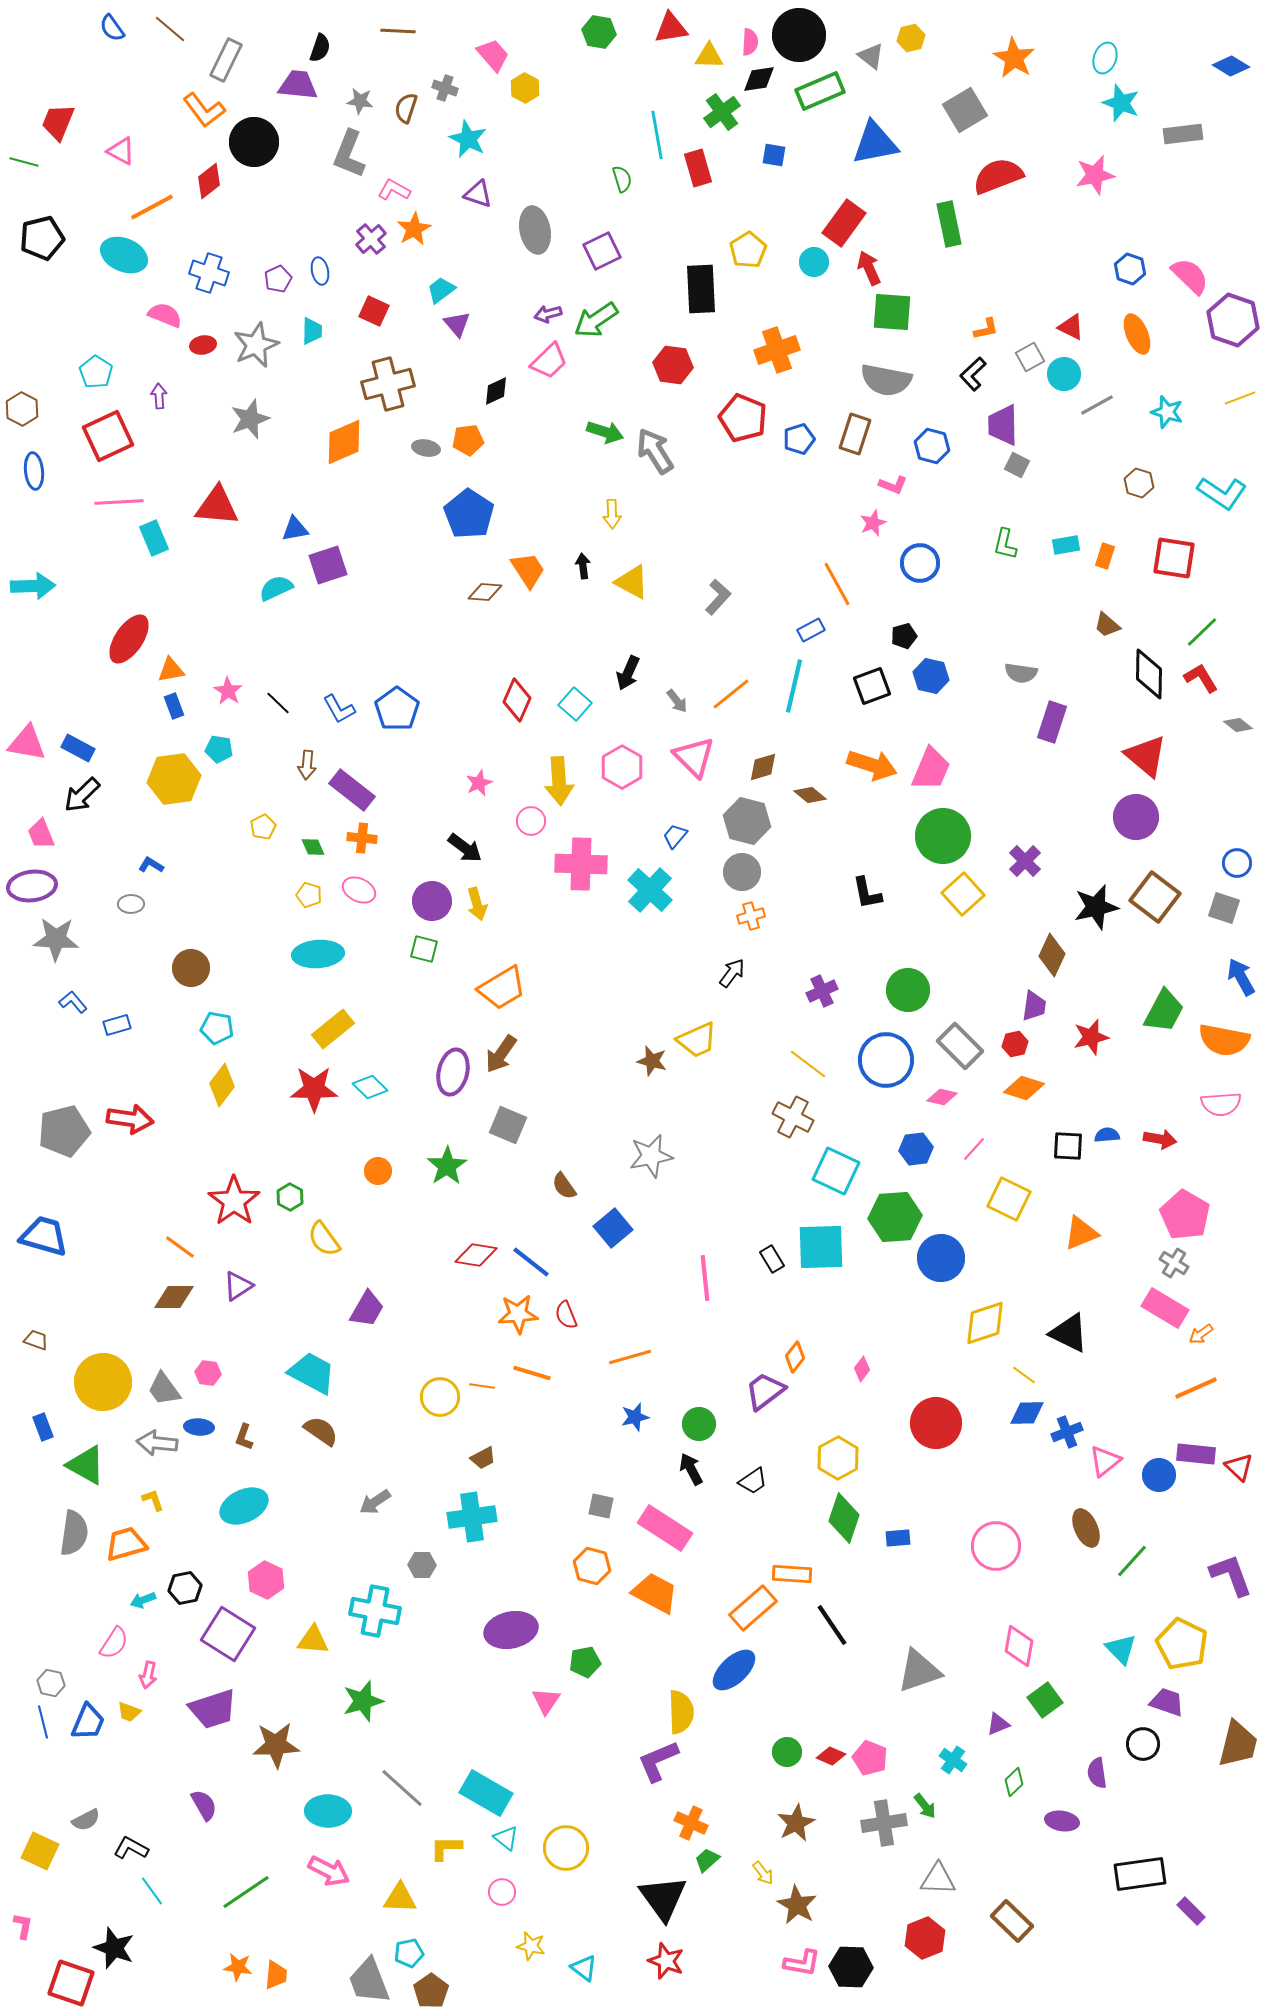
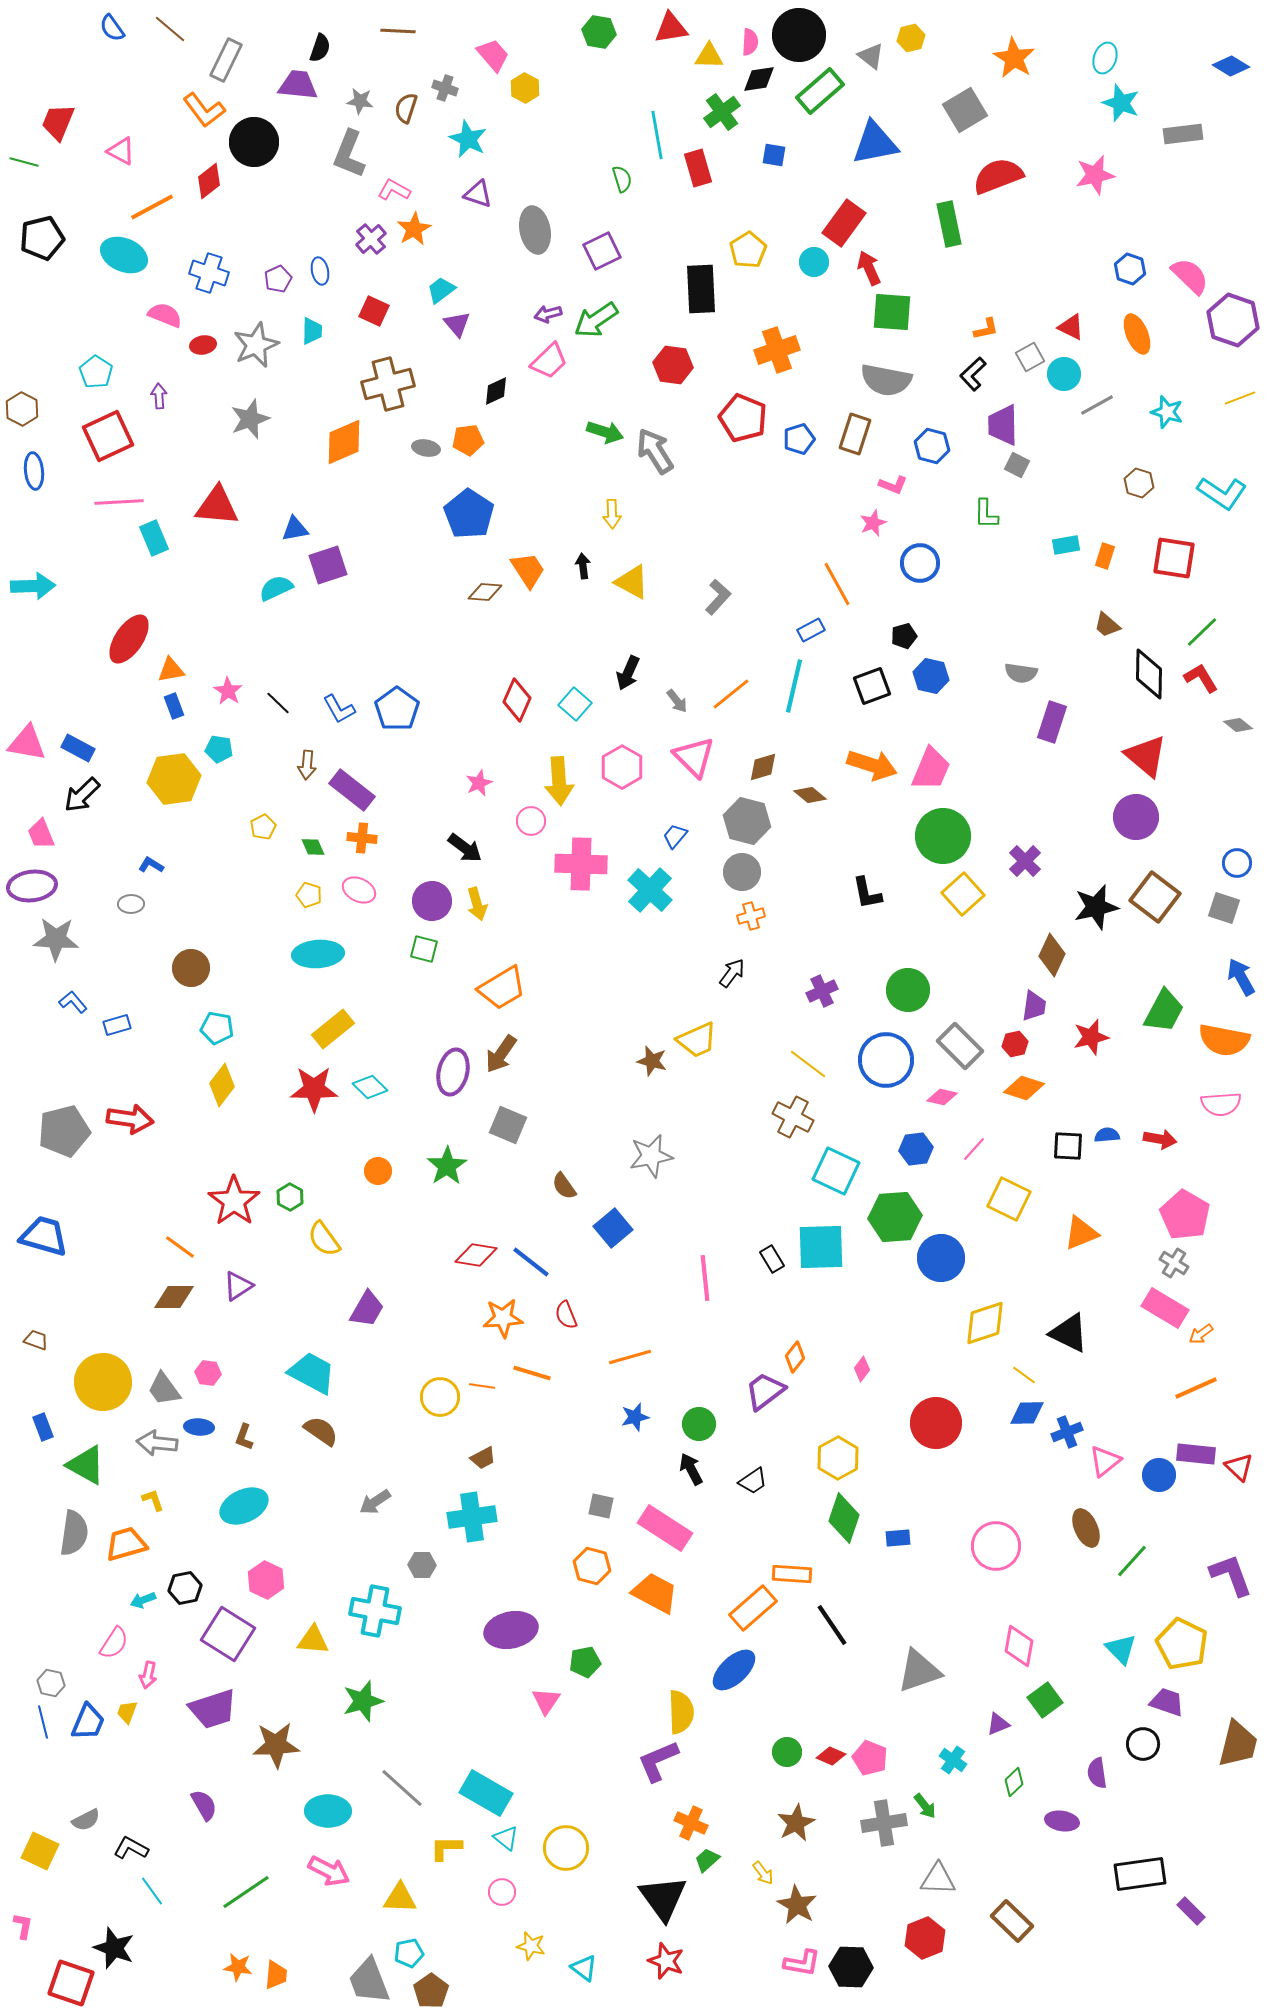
green rectangle at (820, 91): rotated 18 degrees counterclockwise
green L-shape at (1005, 544): moved 19 px left, 30 px up; rotated 12 degrees counterclockwise
orange star at (518, 1314): moved 15 px left, 4 px down
yellow trapezoid at (129, 1712): moved 2 px left; rotated 90 degrees clockwise
